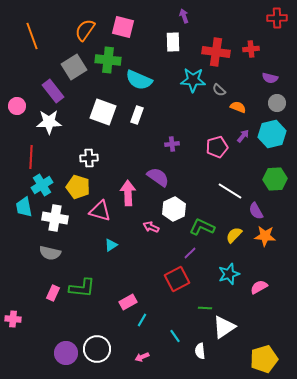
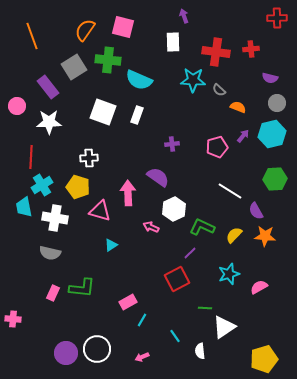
purple rectangle at (53, 91): moved 5 px left, 4 px up
